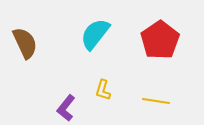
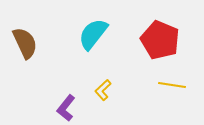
cyan semicircle: moved 2 px left
red pentagon: rotated 15 degrees counterclockwise
yellow L-shape: rotated 30 degrees clockwise
yellow line: moved 16 px right, 16 px up
